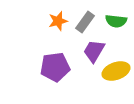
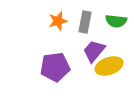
gray rectangle: rotated 25 degrees counterclockwise
purple trapezoid: rotated 10 degrees clockwise
yellow ellipse: moved 7 px left, 5 px up
